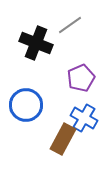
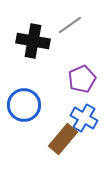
black cross: moved 3 px left, 2 px up; rotated 12 degrees counterclockwise
purple pentagon: moved 1 px right, 1 px down
blue circle: moved 2 px left
brown rectangle: rotated 12 degrees clockwise
